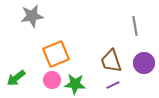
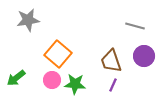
gray star: moved 4 px left, 4 px down
gray line: rotated 66 degrees counterclockwise
orange square: moved 2 px right; rotated 28 degrees counterclockwise
purple circle: moved 7 px up
purple line: rotated 40 degrees counterclockwise
